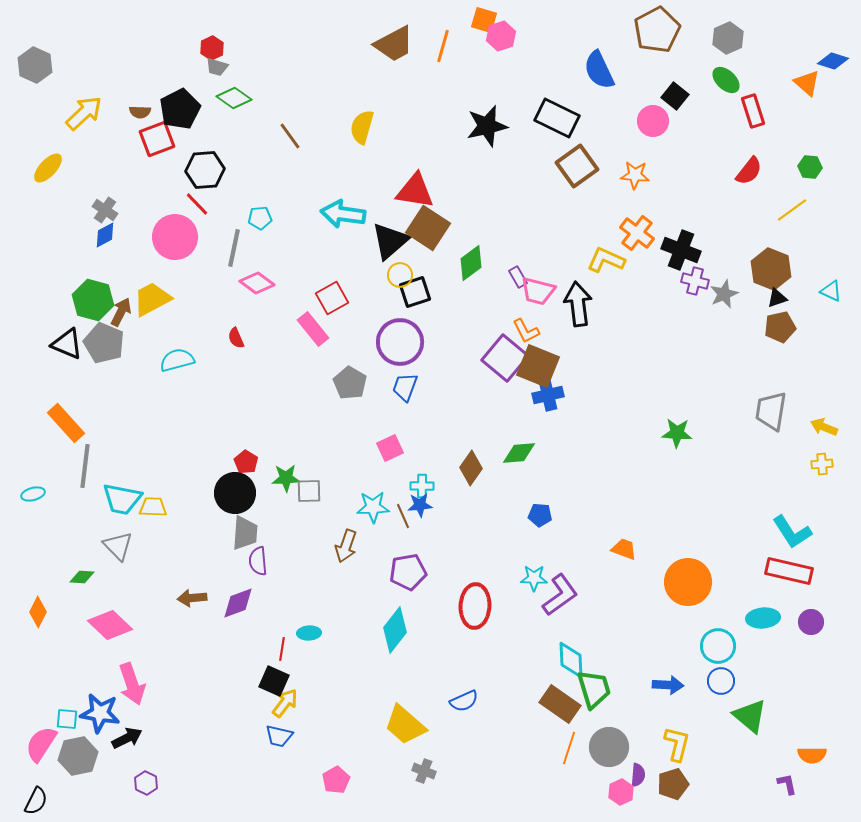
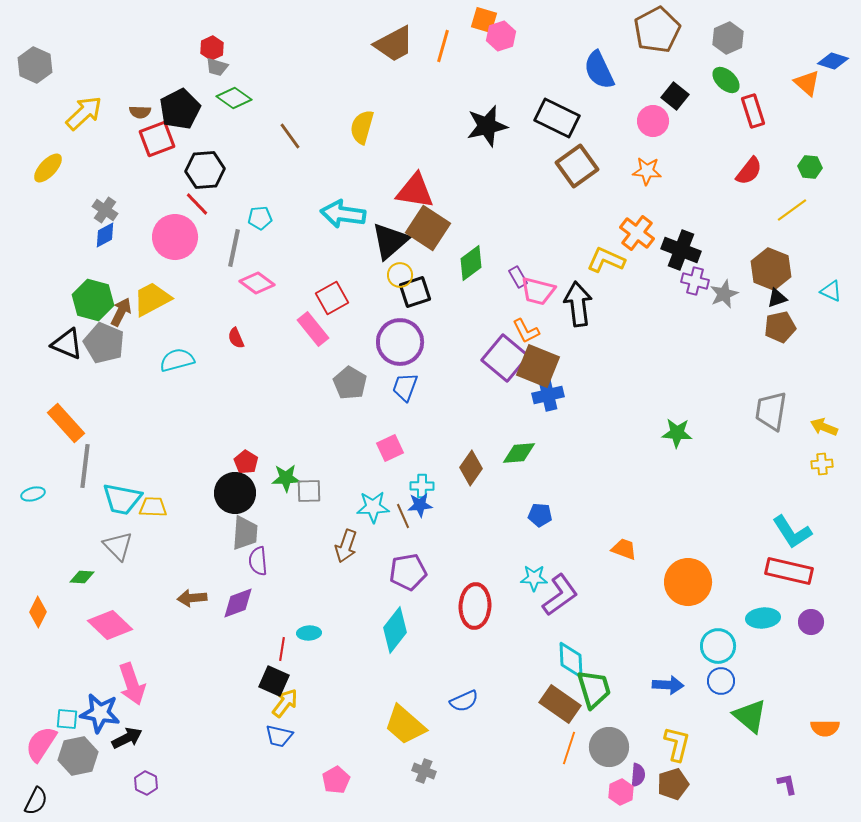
orange star at (635, 175): moved 12 px right, 4 px up
orange semicircle at (812, 755): moved 13 px right, 27 px up
